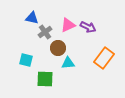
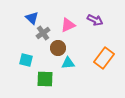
blue triangle: rotated 32 degrees clockwise
purple arrow: moved 7 px right, 7 px up
gray cross: moved 2 px left, 1 px down
